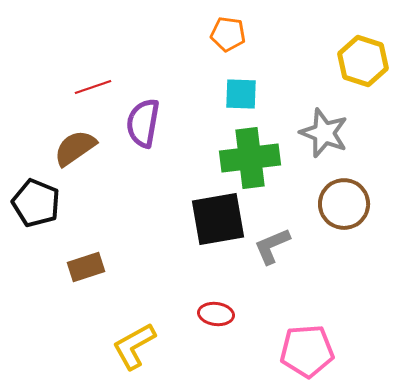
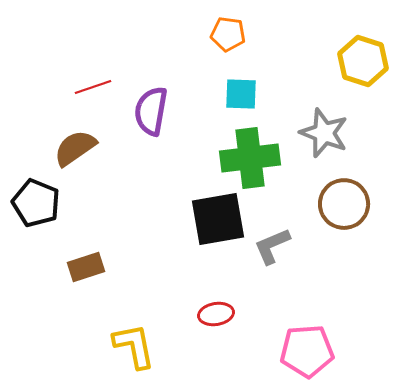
purple semicircle: moved 8 px right, 12 px up
red ellipse: rotated 16 degrees counterclockwise
yellow L-shape: rotated 108 degrees clockwise
